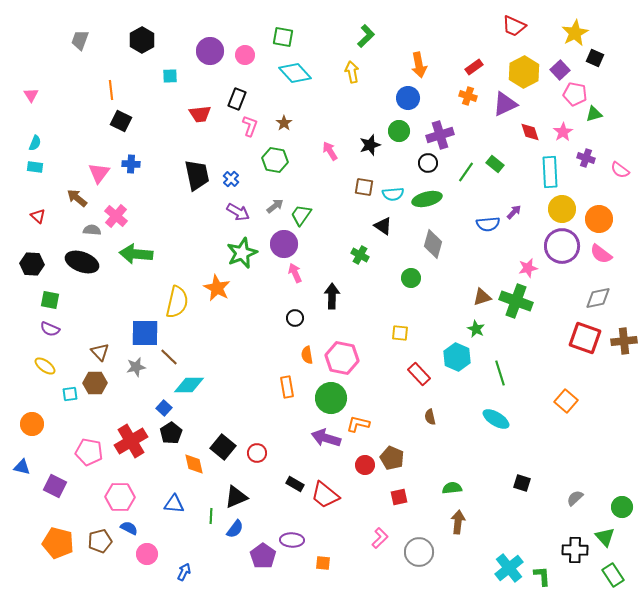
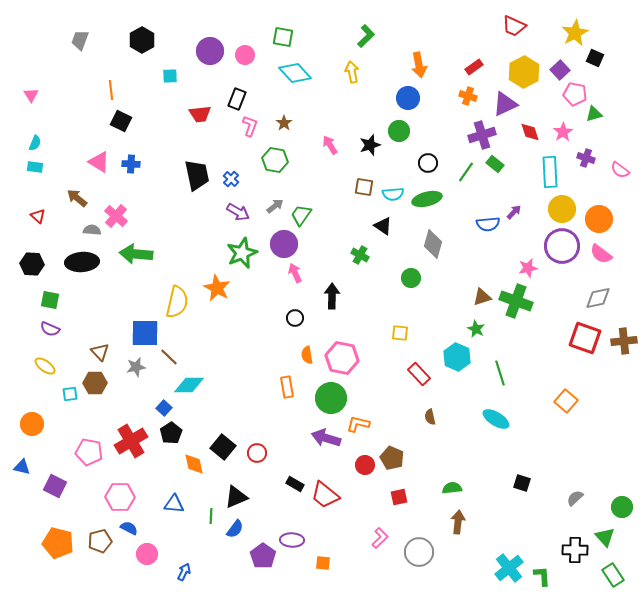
purple cross at (440, 135): moved 42 px right
pink arrow at (330, 151): moved 6 px up
pink triangle at (99, 173): moved 11 px up; rotated 35 degrees counterclockwise
black ellipse at (82, 262): rotated 24 degrees counterclockwise
